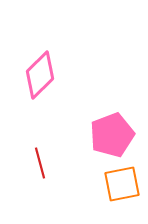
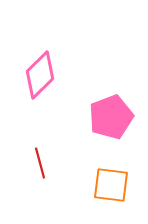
pink pentagon: moved 1 px left, 18 px up
orange square: moved 11 px left, 1 px down; rotated 18 degrees clockwise
